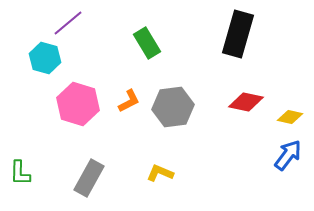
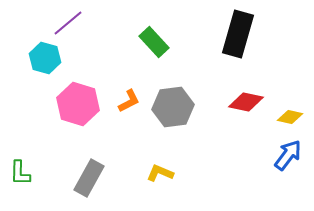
green rectangle: moved 7 px right, 1 px up; rotated 12 degrees counterclockwise
